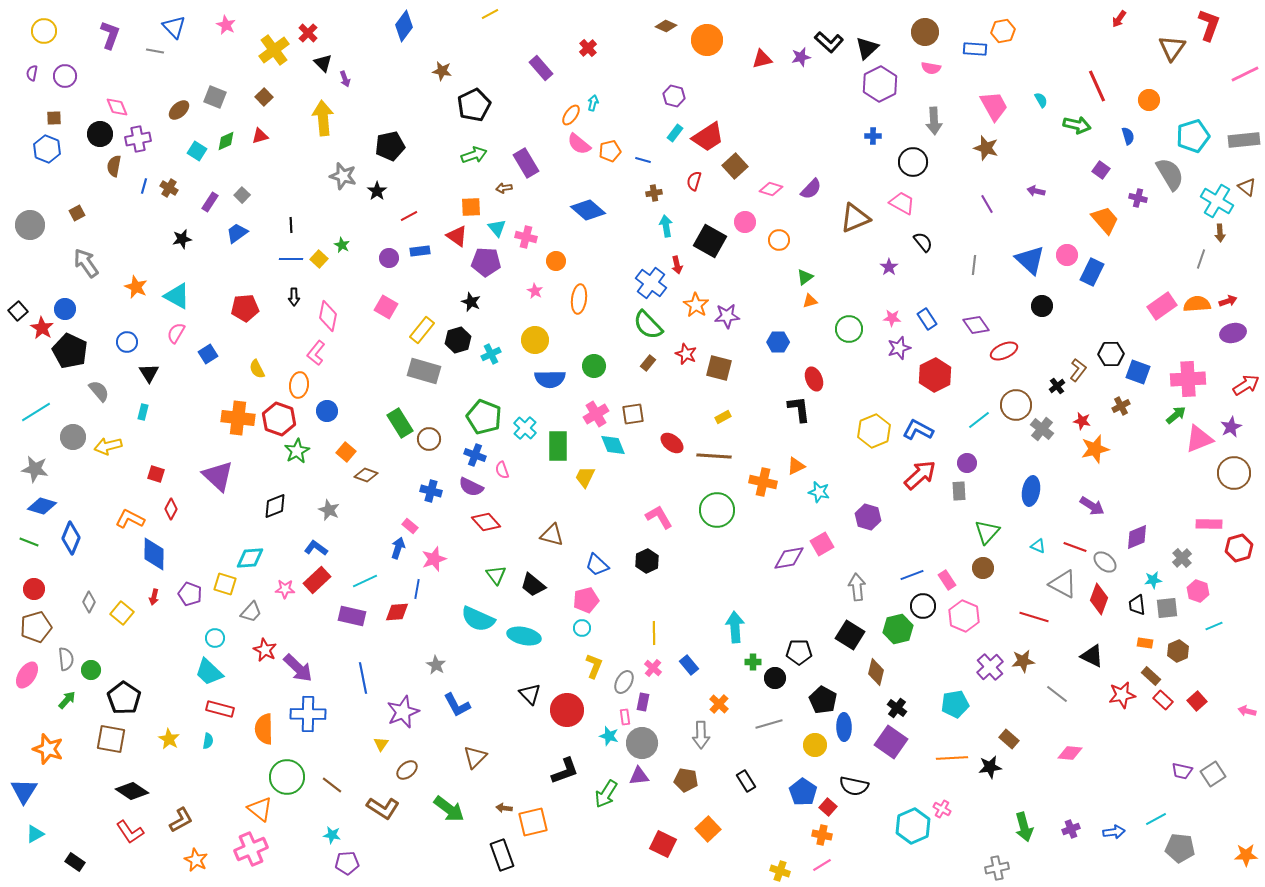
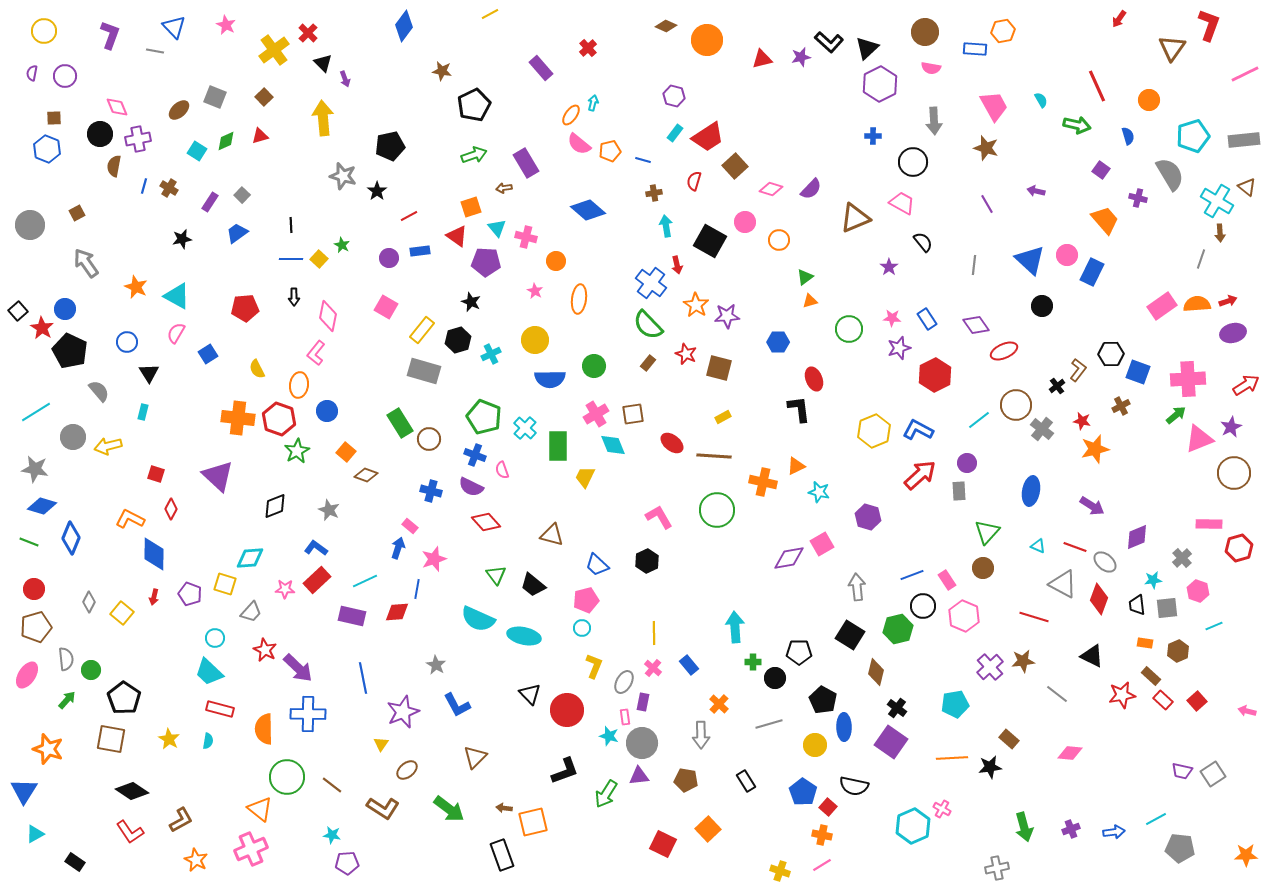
orange square at (471, 207): rotated 15 degrees counterclockwise
